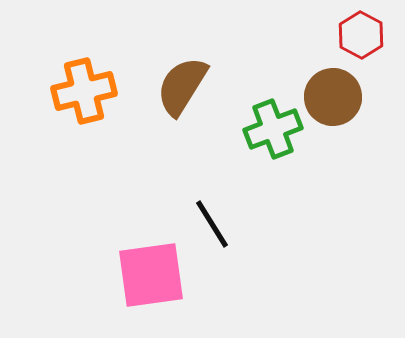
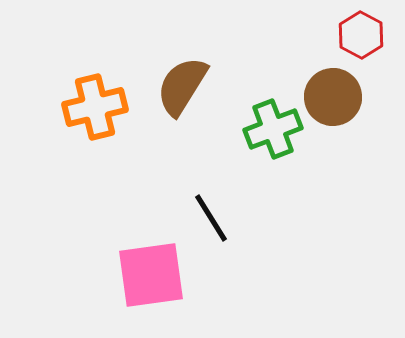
orange cross: moved 11 px right, 16 px down
black line: moved 1 px left, 6 px up
